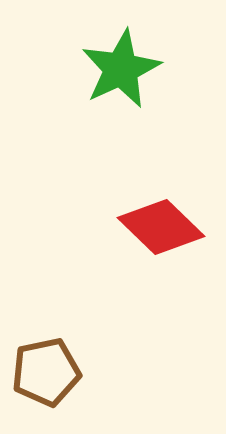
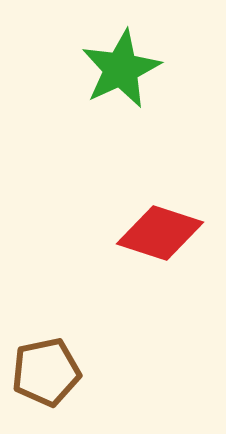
red diamond: moved 1 px left, 6 px down; rotated 26 degrees counterclockwise
